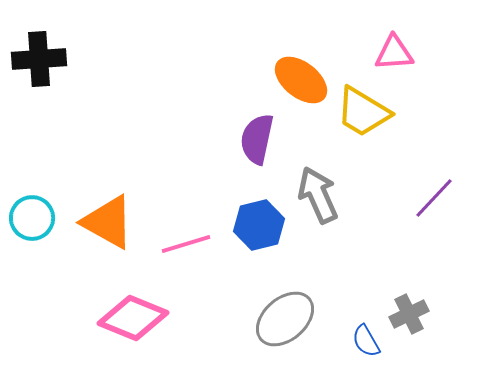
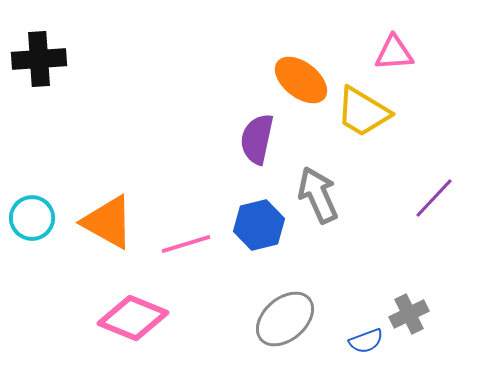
blue semicircle: rotated 80 degrees counterclockwise
